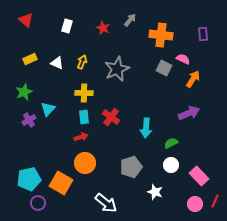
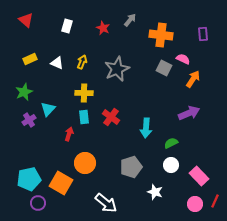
red arrow: moved 12 px left, 3 px up; rotated 56 degrees counterclockwise
